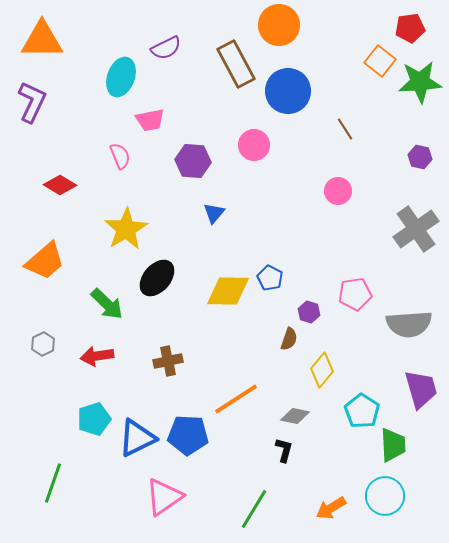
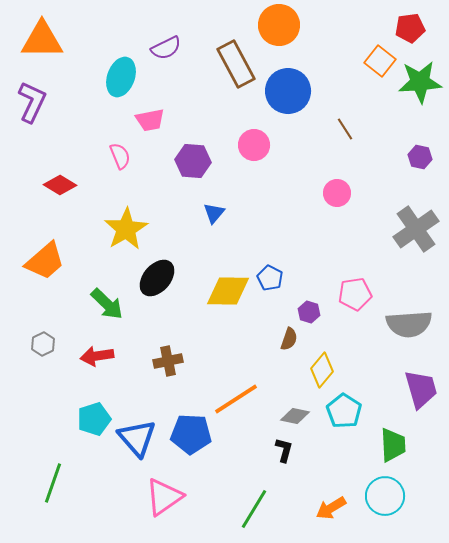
pink circle at (338, 191): moved 1 px left, 2 px down
cyan pentagon at (362, 411): moved 18 px left
blue pentagon at (188, 435): moved 3 px right, 1 px up
blue triangle at (137, 438): rotated 45 degrees counterclockwise
